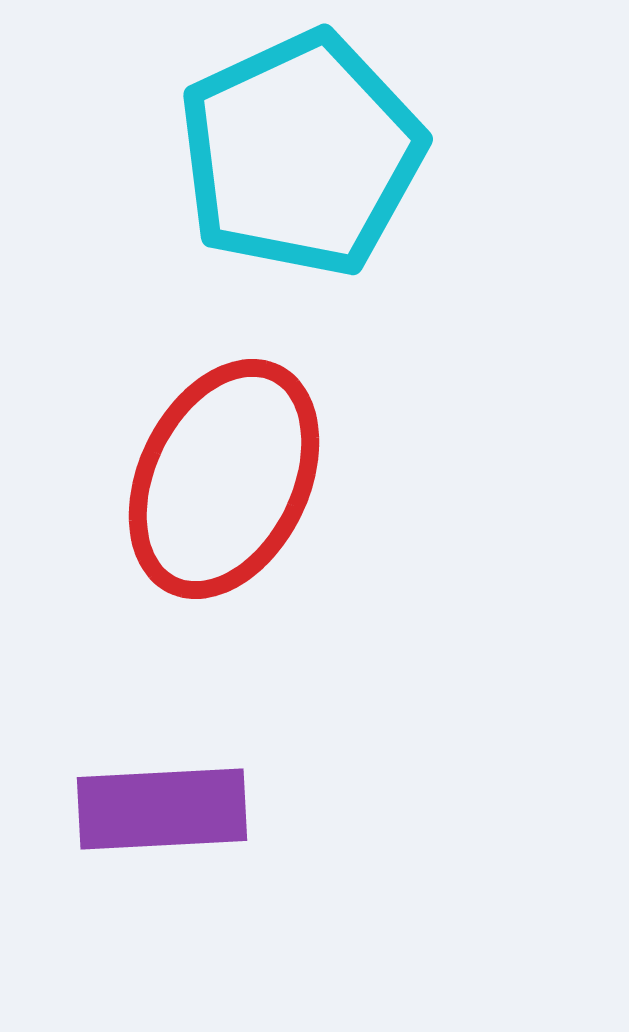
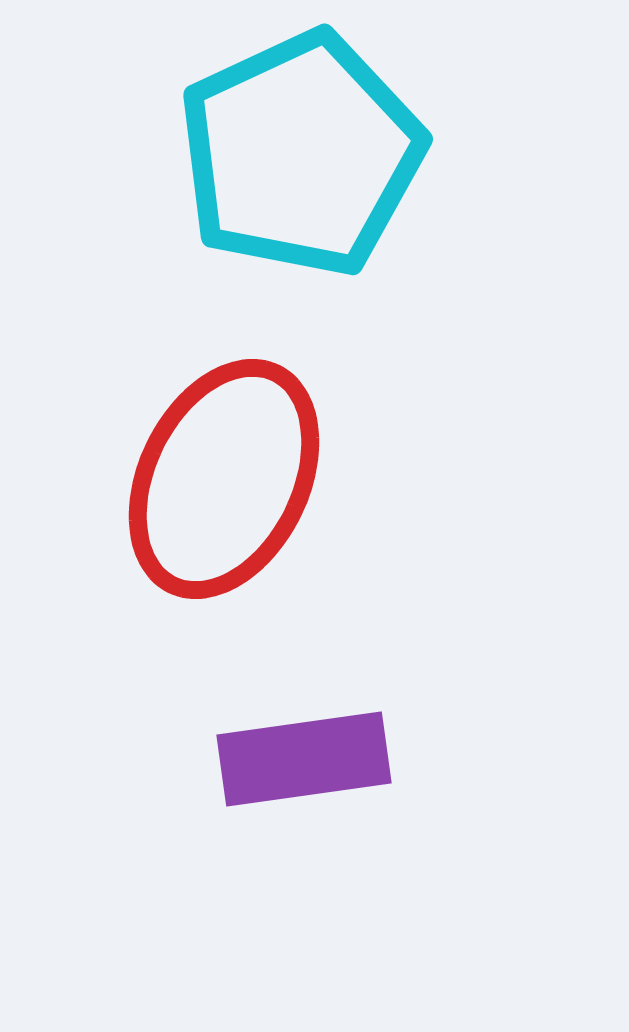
purple rectangle: moved 142 px right, 50 px up; rotated 5 degrees counterclockwise
